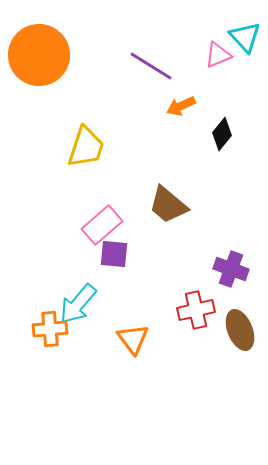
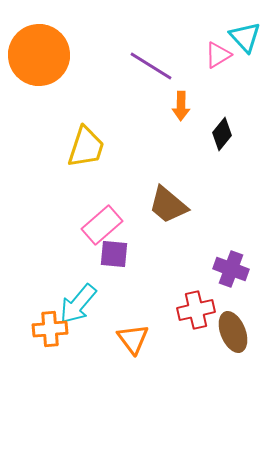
pink triangle: rotated 8 degrees counterclockwise
orange arrow: rotated 64 degrees counterclockwise
brown ellipse: moved 7 px left, 2 px down
